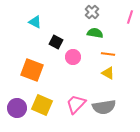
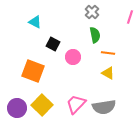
green semicircle: moved 2 px down; rotated 70 degrees clockwise
black square: moved 3 px left, 2 px down
orange line: moved 1 px up
orange square: moved 1 px right, 1 px down
yellow square: rotated 20 degrees clockwise
